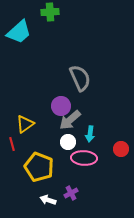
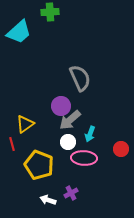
cyan arrow: rotated 14 degrees clockwise
yellow pentagon: moved 2 px up
